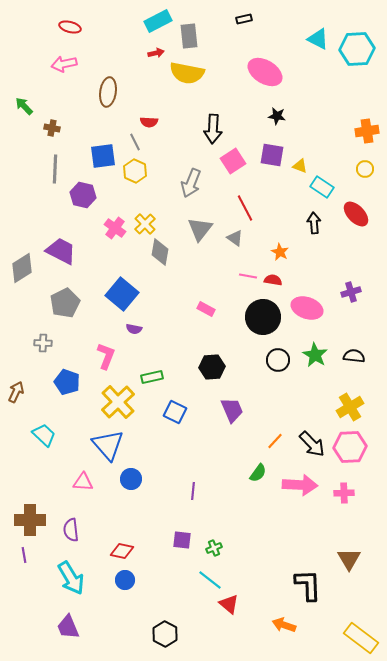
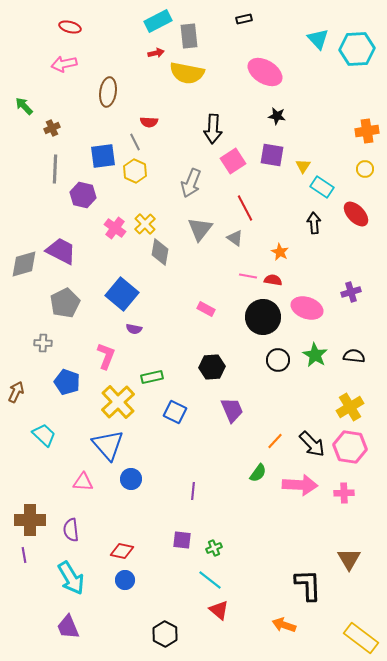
cyan triangle at (318, 39): rotated 20 degrees clockwise
brown cross at (52, 128): rotated 35 degrees counterclockwise
yellow triangle at (300, 166): moved 3 px right; rotated 42 degrees clockwise
gray diamond at (22, 268): moved 2 px right, 4 px up; rotated 16 degrees clockwise
pink hexagon at (350, 447): rotated 12 degrees clockwise
red triangle at (229, 604): moved 10 px left, 6 px down
